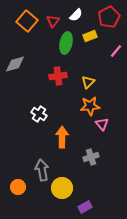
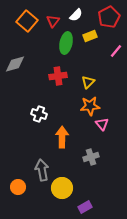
white cross: rotated 14 degrees counterclockwise
